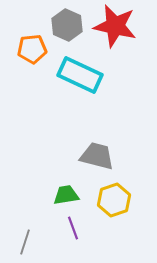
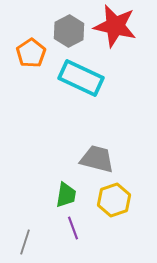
gray hexagon: moved 2 px right, 6 px down; rotated 8 degrees clockwise
orange pentagon: moved 1 px left, 4 px down; rotated 28 degrees counterclockwise
cyan rectangle: moved 1 px right, 3 px down
gray trapezoid: moved 3 px down
green trapezoid: rotated 108 degrees clockwise
